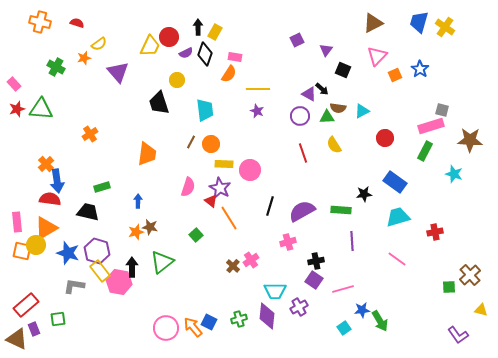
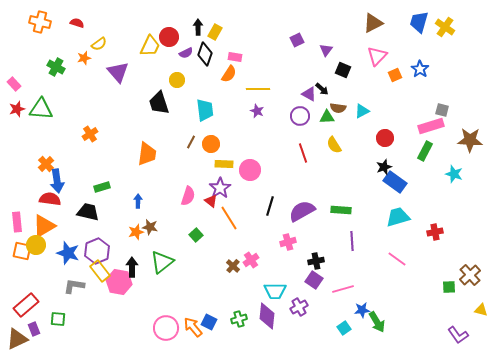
pink semicircle at (188, 187): moved 9 px down
purple star at (220, 188): rotated 10 degrees clockwise
black star at (364, 194): moved 20 px right, 27 px up; rotated 14 degrees counterclockwise
orange triangle at (46, 228): moved 2 px left, 2 px up
purple hexagon at (97, 251): rotated 20 degrees clockwise
green square at (58, 319): rotated 14 degrees clockwise
green arrow at (380, 321): moved 3 px left, 1 px down
brown triangle at (17, 339): rotated 50 degrees counterclockwise
